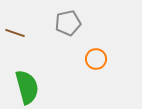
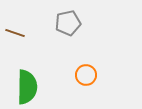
orange circle: moved 10 px left, 16 px down
green semicircle: rotated 16 degrees clockwise
